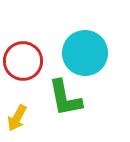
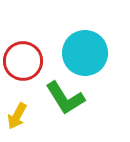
green L-shape: rotated 21 degrees counterclockwise
yellow arrow: moved 2 px up
